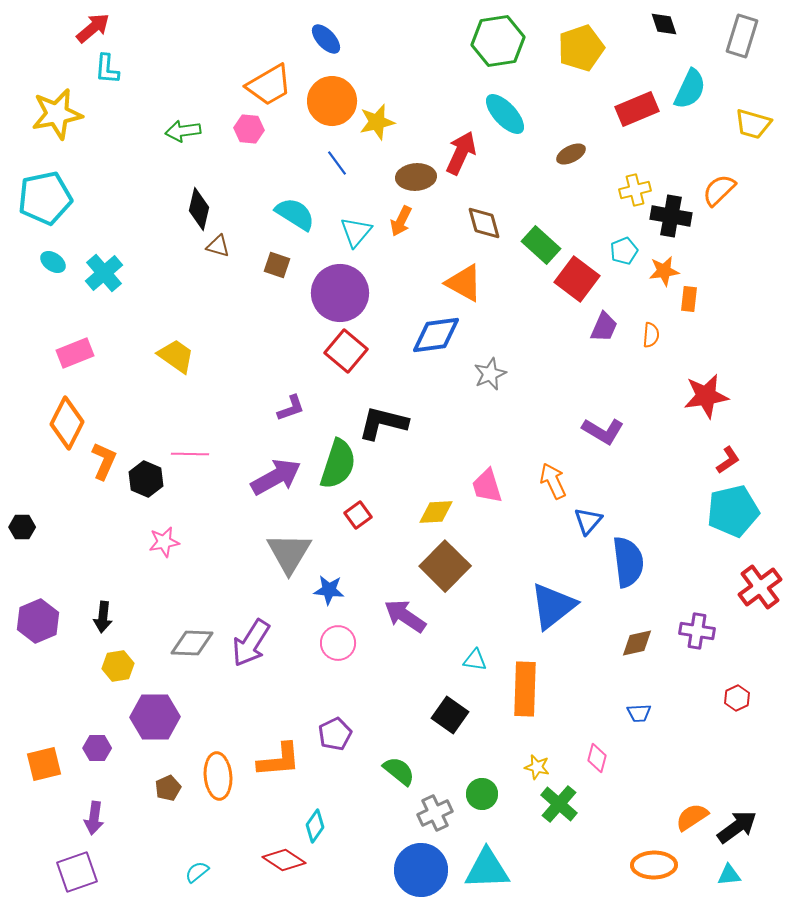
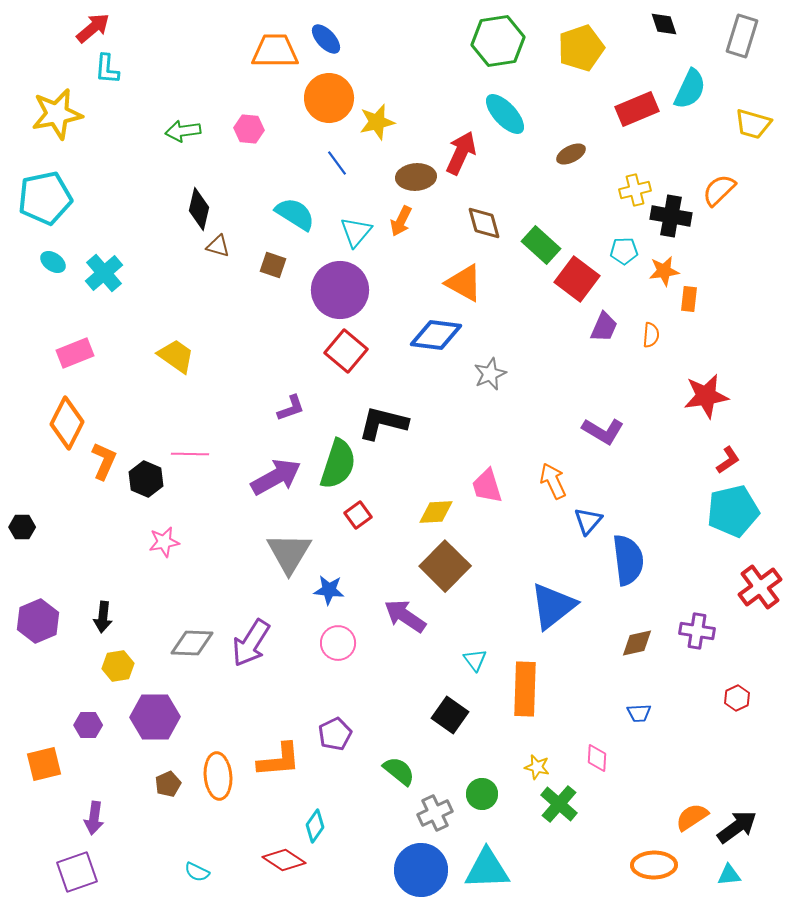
orange trapezoid at (269, 85): moved 6 px right, 34 px up; rotated 150 degrees counterclockwise
orange circle at (332, 101): moved 3 px left, 3 px up
cyan pentagon at (624, 251): rotated 20 degrees clockwise
brown square at (277, 265): moved 4 px left
purple circle at (340, 293): moved 3 px up
blue diamond at (436, 335): rotated 15 degrees clockwise
blue semicircle at (628, 562): moved 2 px up
cyan triangle at (475, 660): rotated 45 degrees clockwise
purple hexagon at (97, 748): moved 9 px left, 23 px up
pink diamond at (597, 758): rotated 12 degrees counterclockwise
brown pentagon at (168, 788): moved 4 px up
cyan semicircle at (197, 872): rotated 115 degrees counterclockwise
